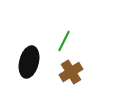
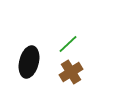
green line: moved 4 px right, 3 px down; rotated 20 degrees clockwise
